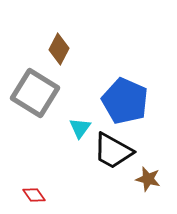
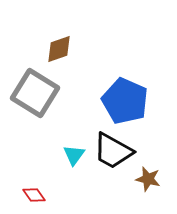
brown diamond: rotated 44 degrees clockwise
cyan triangle: moved 6 px left, 27 px down
